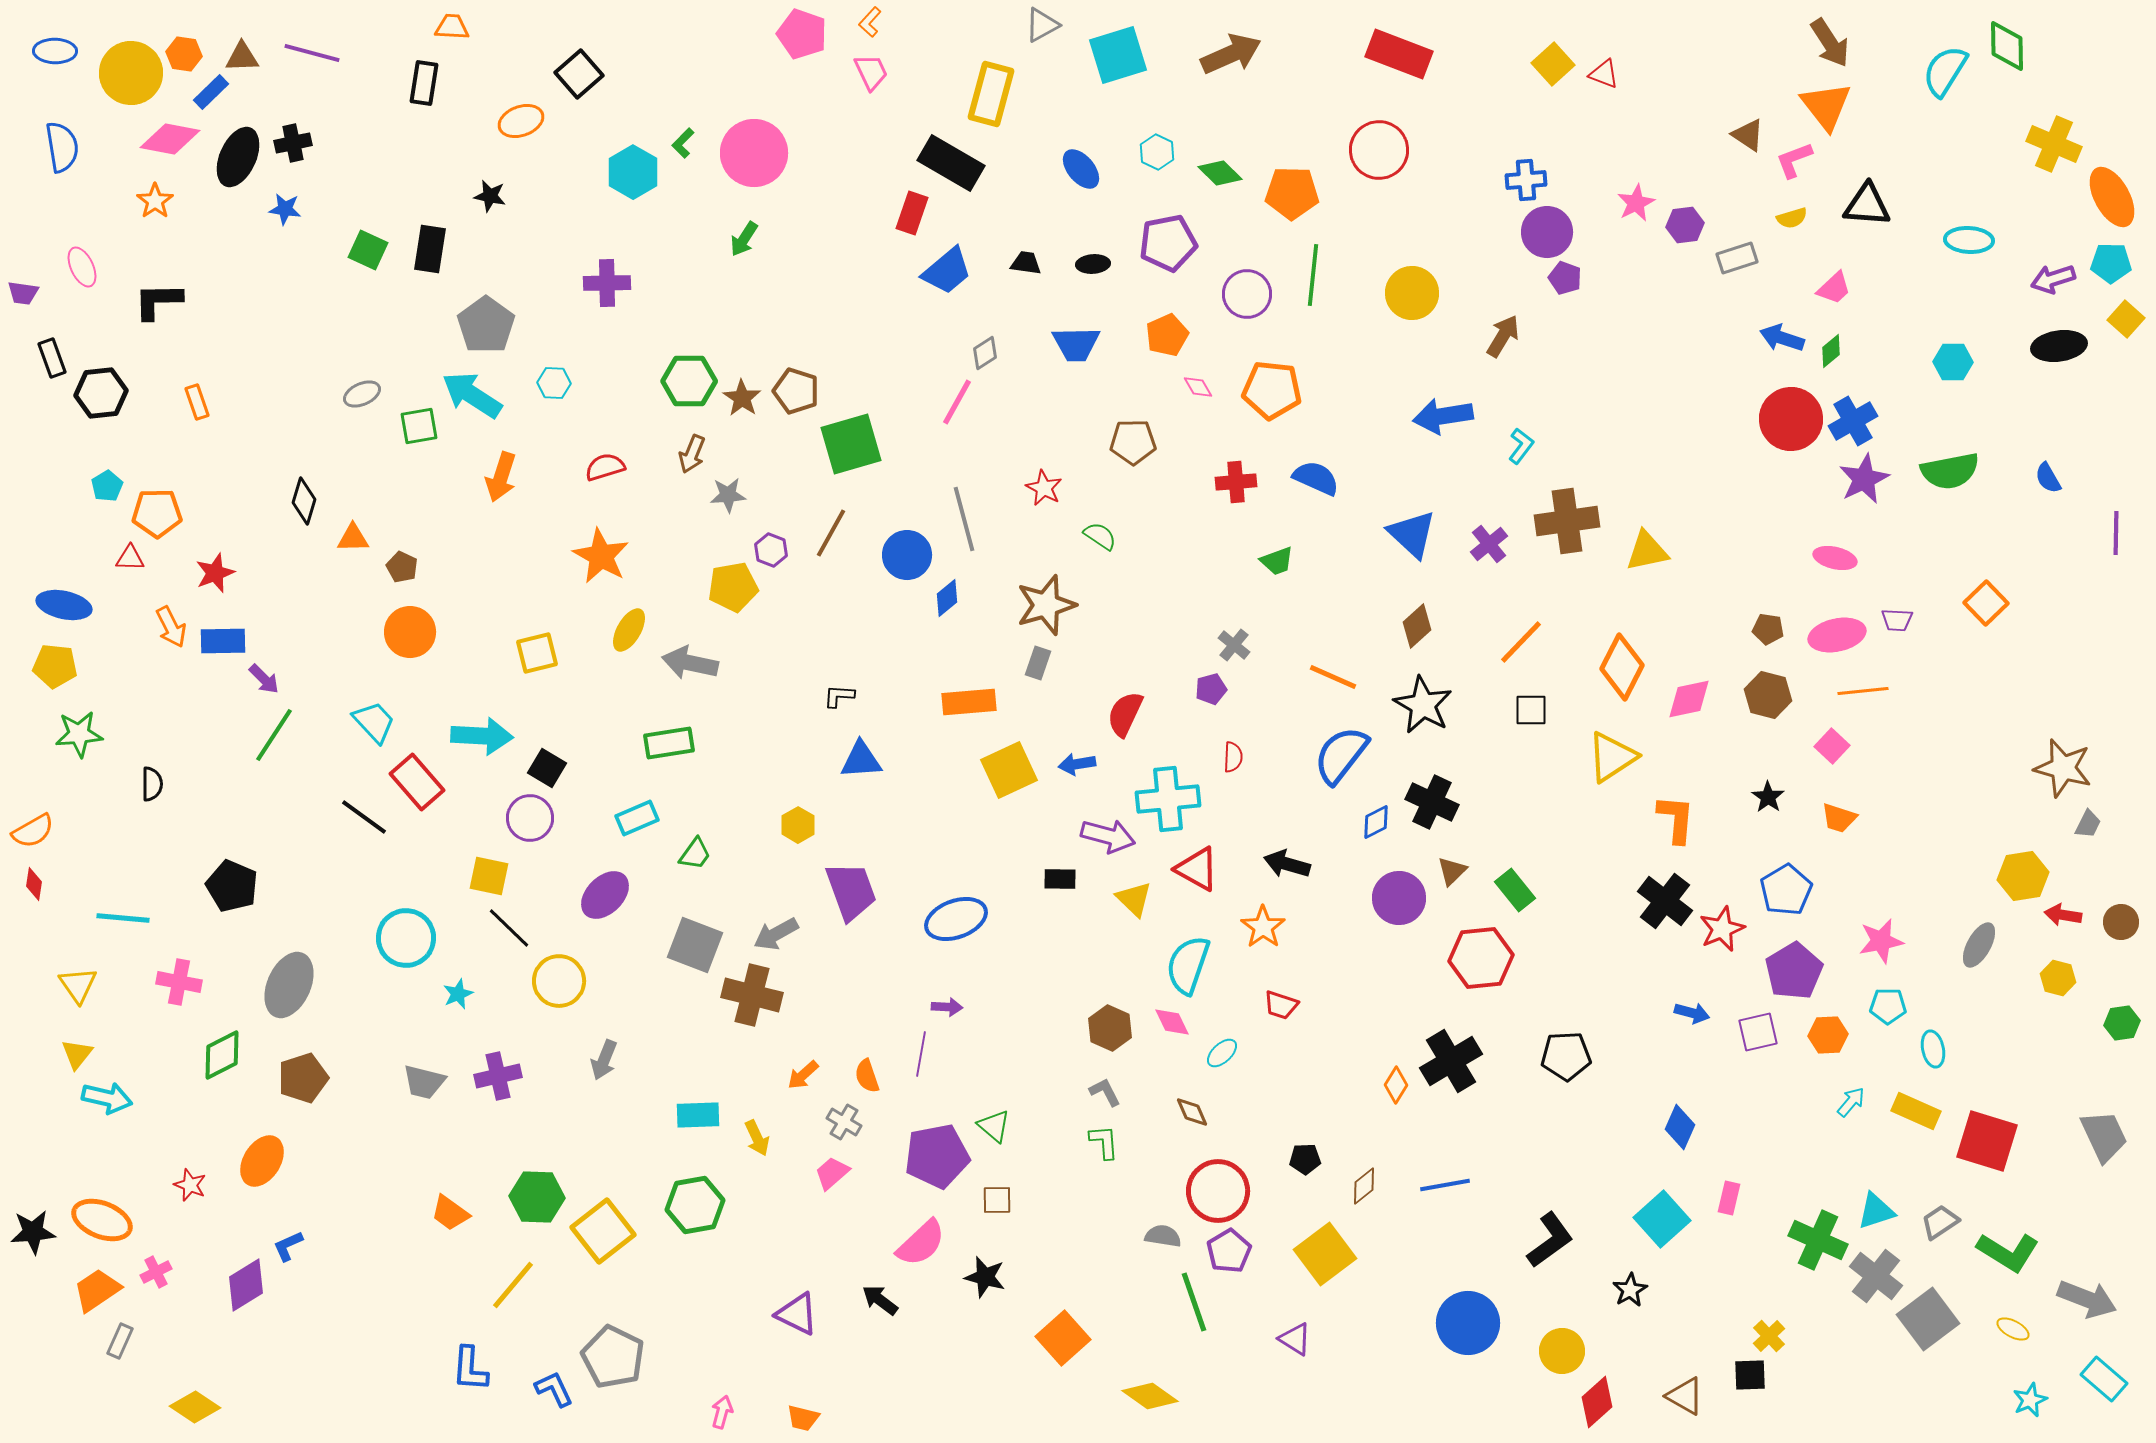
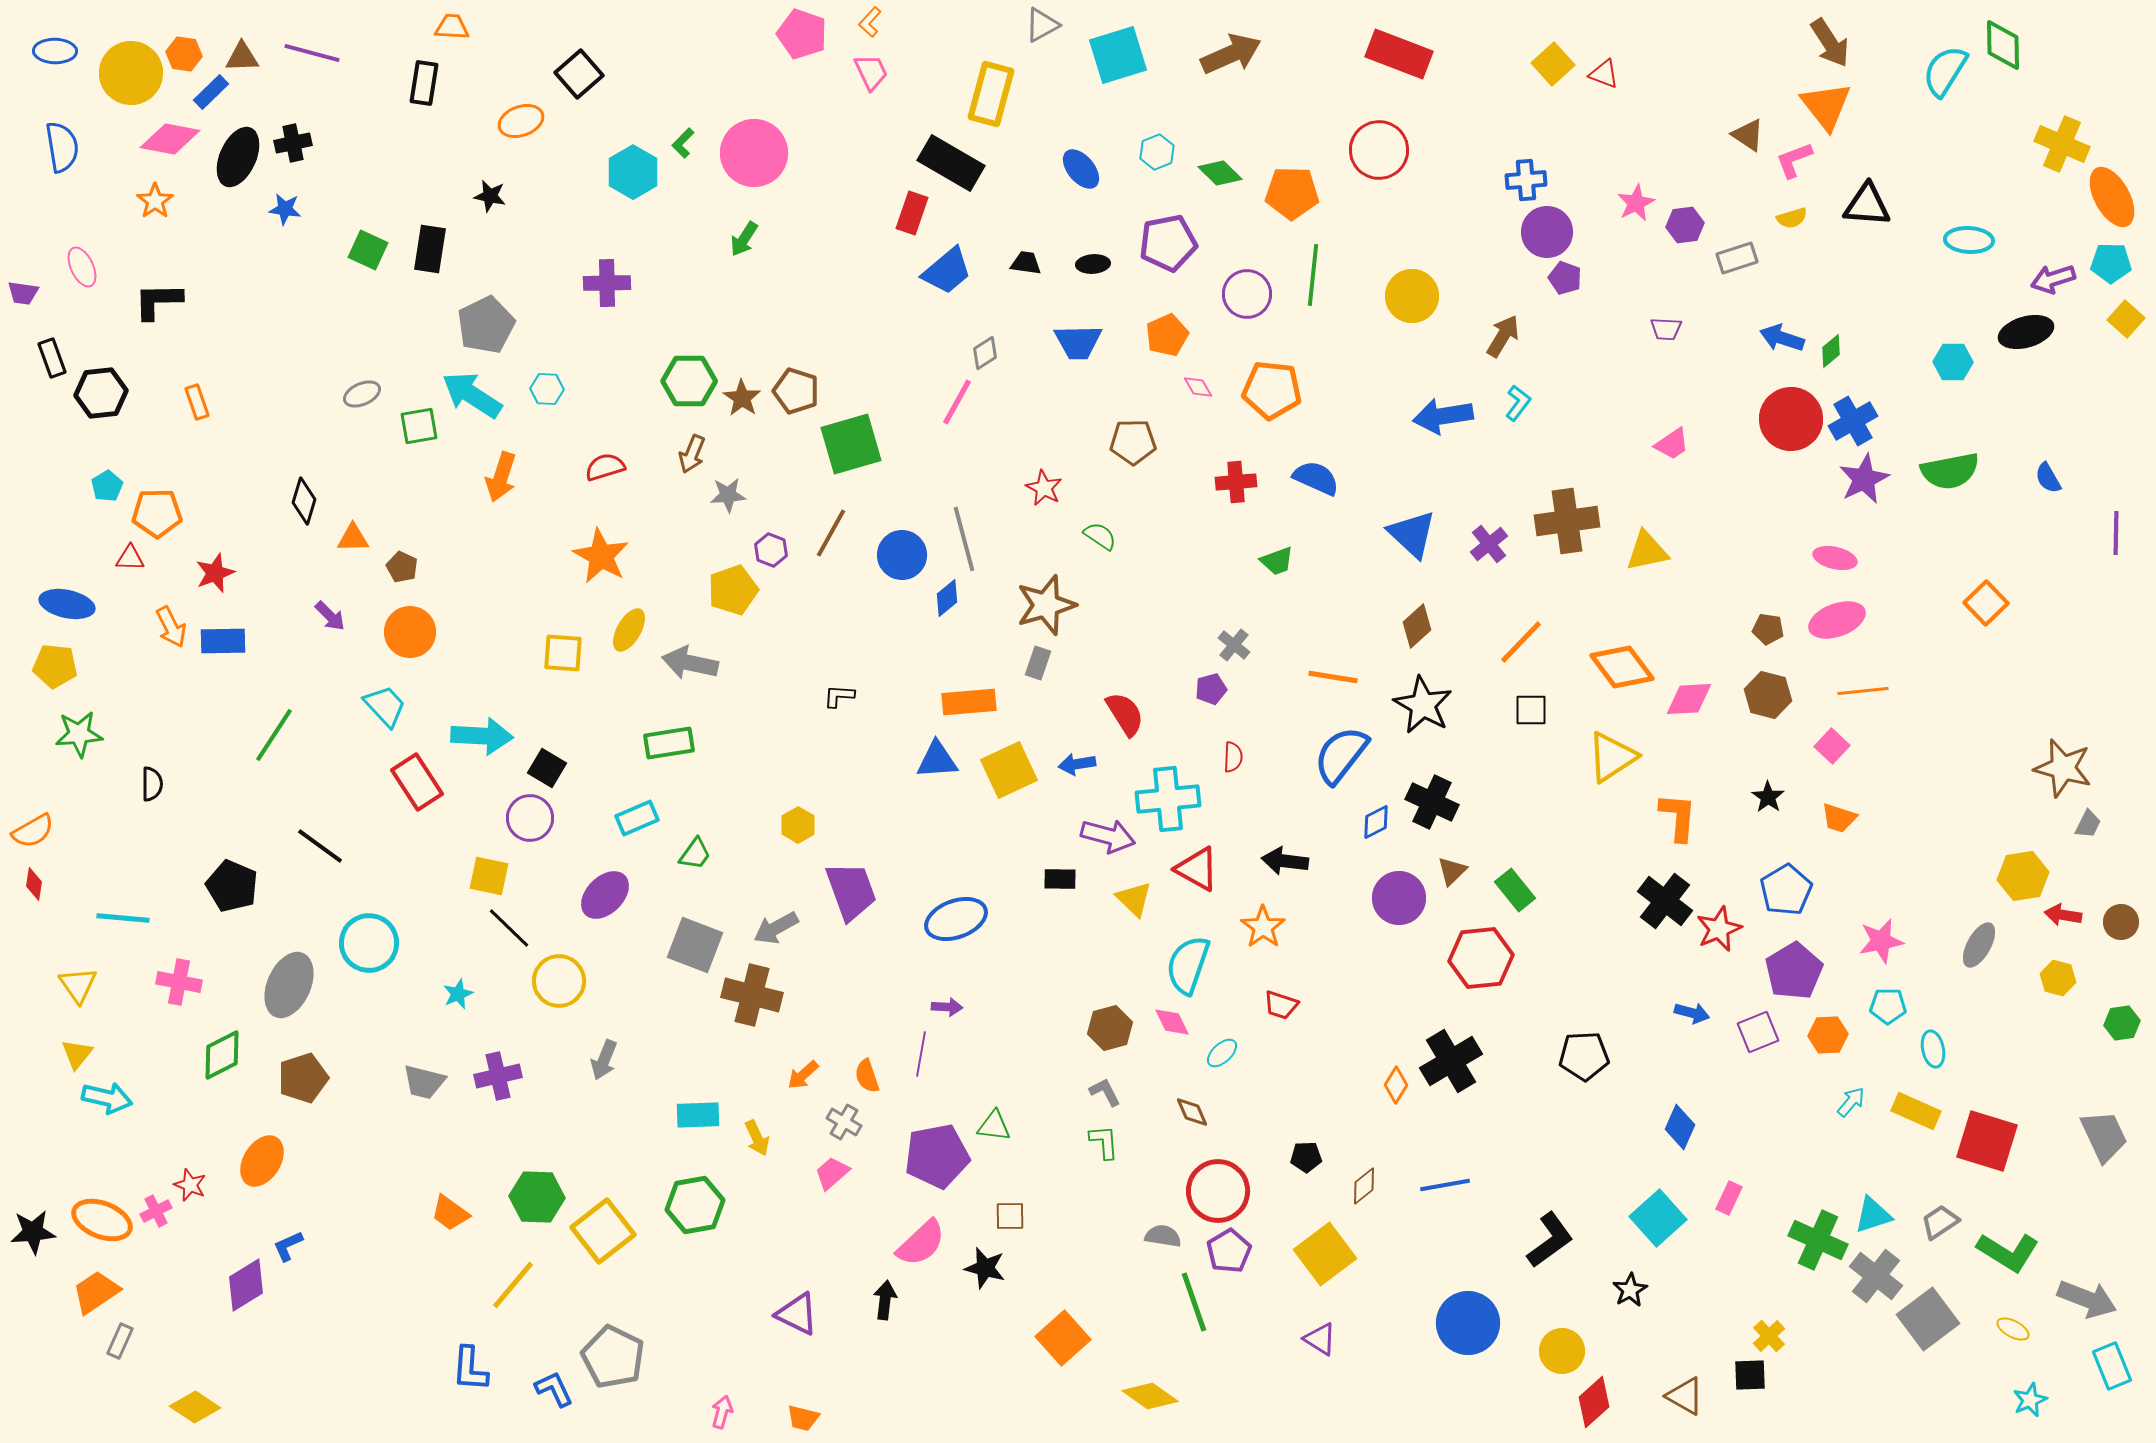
green diamond at (2007, 46): moved 4 px left, 1 px up
yellow cross at (2054, 144): moved 8 px right
cyan hexagon at (1157, 152): rotated 12 degrees clockwise
pink trapezoid at (1834, 288): moved 162 px left, 156 px down; rotated 9 degrees clockwise
yellow circle at (1412, 293): moved 3 px down
gray pentagon at (486, 325): rotated 10 degrees clockwise
blue trapezoid at (1076, 344): moved 2 px right, 2 px up
black ellipse at (2059, 346): moved 33 px left, 14 px up; rotated 8 degrees counterclockwise
cyan hexagon at (554, 383): moved 7 px left, 6 px down
cyan L-shape at (1521, 446): moved 3 px left, 43 px up
gray line at (964, 519): moved 20 px down
blue circle at (907, 555): moved 5 px left
yellow pentagon at (733, 587): moved 3 px down; rotated 9 degrees counterclockwise
blue ellipse at (64, 605): moved 3 px right, 1 px up
purple trapezoid at (1897, 620): moved 231 px left, 291 px up
pink ellipse at (1837, 635): moved 15 px up; rotated 8 degrees counterclockwise
yellow square at (537, 653): moved 26 px right; rotated 18 degrees clockwise
orange diamond at (1622, 667): rotated 64 degrees counterclockwise
orange line at (1333, 677): rotated 15 degrees counterclockwise
purple arrow at (264, 679): moved 66 px right, 63 px up
pink diamond at (1689, 699): rotated 9 degrees clockwise
red semicircle at (1125, 714): rotated 123 degrees clockwise
cyan trapezoid at (374, 722): moved 11 px right, 16 px up
blue triangle at (861, 760): moved 76 px right
red rectangle at (417, 782): rotated 8 degrees clockwise
black line at (364, 817): moved 44 px left, 29 px down
orange L-shape at (1676, 819): moved 2 px right, 2 px up
black arrow at (1287, 864): moved 2 px left, 3 px up; rotated 9 degrees counterclockwise
red star at (1722, 929): moved 3 px left
gray arrow at (776, 934): moved 6 px up
cyan circle at (406, 938): moved 37 px left, 5 px down
brown hexagon at (1110, 1028): rotated 21 degrees clockwise
purple square at (1758, 1032): rotated 9 degrees counterclockwise
black pentagon at (1566, 1056): moved 18 px right
green triangle at (994, 1126): rotated 33 degrees counterclockwise
black pentagon at (1305, 1159): moved 1 px right, 2 px up
pink rectangle at (1729, 1198): rotated 12 degrees clockwise
brown square at (997, 1200): moved 13 px right, 16 px down
cyan triangle at (1876, 1211): moved 3 px left, 4 px down
cyan square at (1662, 1219): moved 4 px left, 1 px up
pink cross at (156, 1272): moved 61 px up
black star at (985, 1277): moved 9 px up
orange trapezoid at (97, 1290): moved 1 px left, 2 px down
black arrow at (880, 1300): moved 5 px right; rotated 60 degrees clockwise
purple triangle at (1295, 1339): moved 25 px right
cyan rectangle at (2104, 1379): moved 8 px right, 13 px up; rotated 27 degrees clockwise
red diamond at (1597, 1402): moved 3 px left
